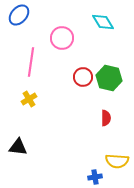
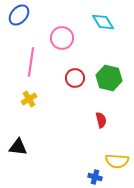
red circle: moved 8 px left, 1 px down
red semicircle: moved 5 px left, 2 px down; rotated 14 degrees counterclockwise
blue cross: rotated 24 degrees clockwise
